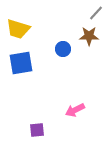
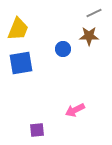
gray line: moved 2 px left; rotated 21 degrees clockwise
yellow trapezoid: rotated 85 degrees counterclockwise
